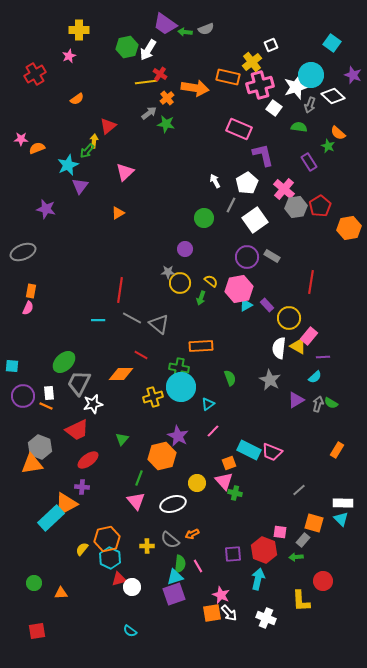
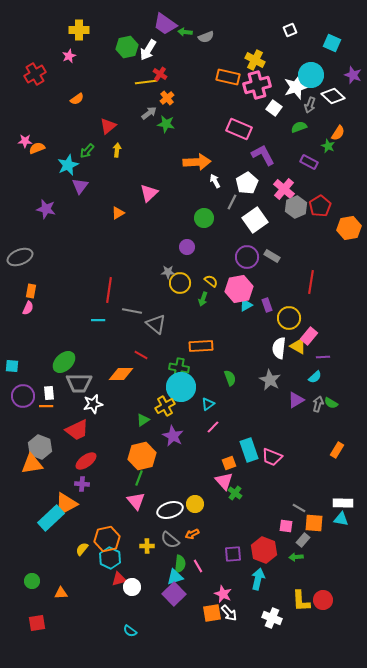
gray semicircle at (206, 29): moved 8 px down
cyan square at (332, 43): rotated 12 degrees counterclockwise
white square at (271, 45): moved 19 px right, 15 px up
yellow cross at (252, 62): moved 3 px right, 2 px up; rotated 24 degrees counterclockwise
pink cross at (260, 85): moved 3 px left
orange arrow at (195, 88): moved 2 px right, 74 px down; rotated 12 degrees counterclockwise
green semicircle at (299, 127): rotated 28 degrees counterclockwise
orange semicircle at (338, 133): rotated 98 degrees counterclockwise
pink star at (21, 139): moved 4 px right, 2 px down
yellow arrow at (94, 141): moved 23 px right, 9 px down
purple L-shape at (263, 155): rotated 15 degrees counterclockwise
purple rectangle at (309, 162): rotated 30 degrees counterclockwise
pink triangle at (125, 172): moved 24 px right, 21 px down
gray line at (231, 205): moved 1 px right, 3 px up
gray hexagon at (296, 207): rotated 15 degrees counterclockwise
purple circle at (185, 249): moved 2 px right, 2 px up
gray ellipse at (23, 252): moved 3 px left, 5 px down
red line at (120, 290): moved 11 px left
green arrow at (201, 298): moved 2 px right, 1 px down
purple rectangle at (267, 305): rotated 24 degrees clockwise
gray line at (132, 318): moved 7 px up; rotated 18 degrees counterclockwise
gray triangle at (159, 324): moved 3 px left
gray trapezoid at (79, 383): rotated 116 degrees counterclockwise
yellow cross at (153, 397): moved 12 px right, 9 px down; rotated 12 degrees counterclockwise
orange line at (46, 406): rotated 24 degrees counterclockwise
pink line at (213, 431): moved 4 px up
purple star at (178, 436): moved 5 px left
green triangle at (122, 439): moved 21 px right, 19 px up; rotated 16 degrees clockwise
cyan rectangle at (249, 450): rotated 45 degrees clockwise
pink trapezoid at (272, 452): moved 5 px down
orange hexagon at (162, 456): moved 20 px left
red ellipse at (88, 460): moved 2 px left, 1 px down
yellow circle at (197, 483): moved 2 px left, 21 px down
purple cross at (82, 487): moved 3 px up
gray line at (299, 490): moved 18 px down; rotated 72 degrees clockwise
green cross at (235, 493): rotated 24 degrees clockwise
white ellipse at (173, 504): moved 3 px left, 6 px down
cyan triangle at (341, 519): rotated 35 degrees counterclockwise
orange square at (314, 523): rotated 12 degrees counterclockwise
pink square at (280, 532): moved 6 px right, 6 px up
red circle at (323, 581): moved 19 px down
green circle at (34, 583): moved 2 px left, 2 px up
purple square at (174, 594): rotated 25 degrees counterclockwise
pink star at (221, 595): moved 2 px right, 1 px up
white cross at (266, 618): moved 6 px right
red square at (37, 631): moved 8 px up
